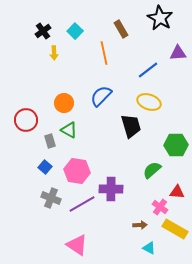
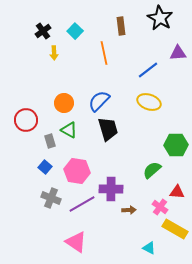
brown rectangle: moved 3 px up; rotated 24 degrees clockwise
blue semicircle: moved 2 px left, 5 px down
black trapezoid: moved 23 px left, 3 px down
brown arrow: moved 11 px left, 15 px up
pink triangle: moved 1 px left, 3 px up
